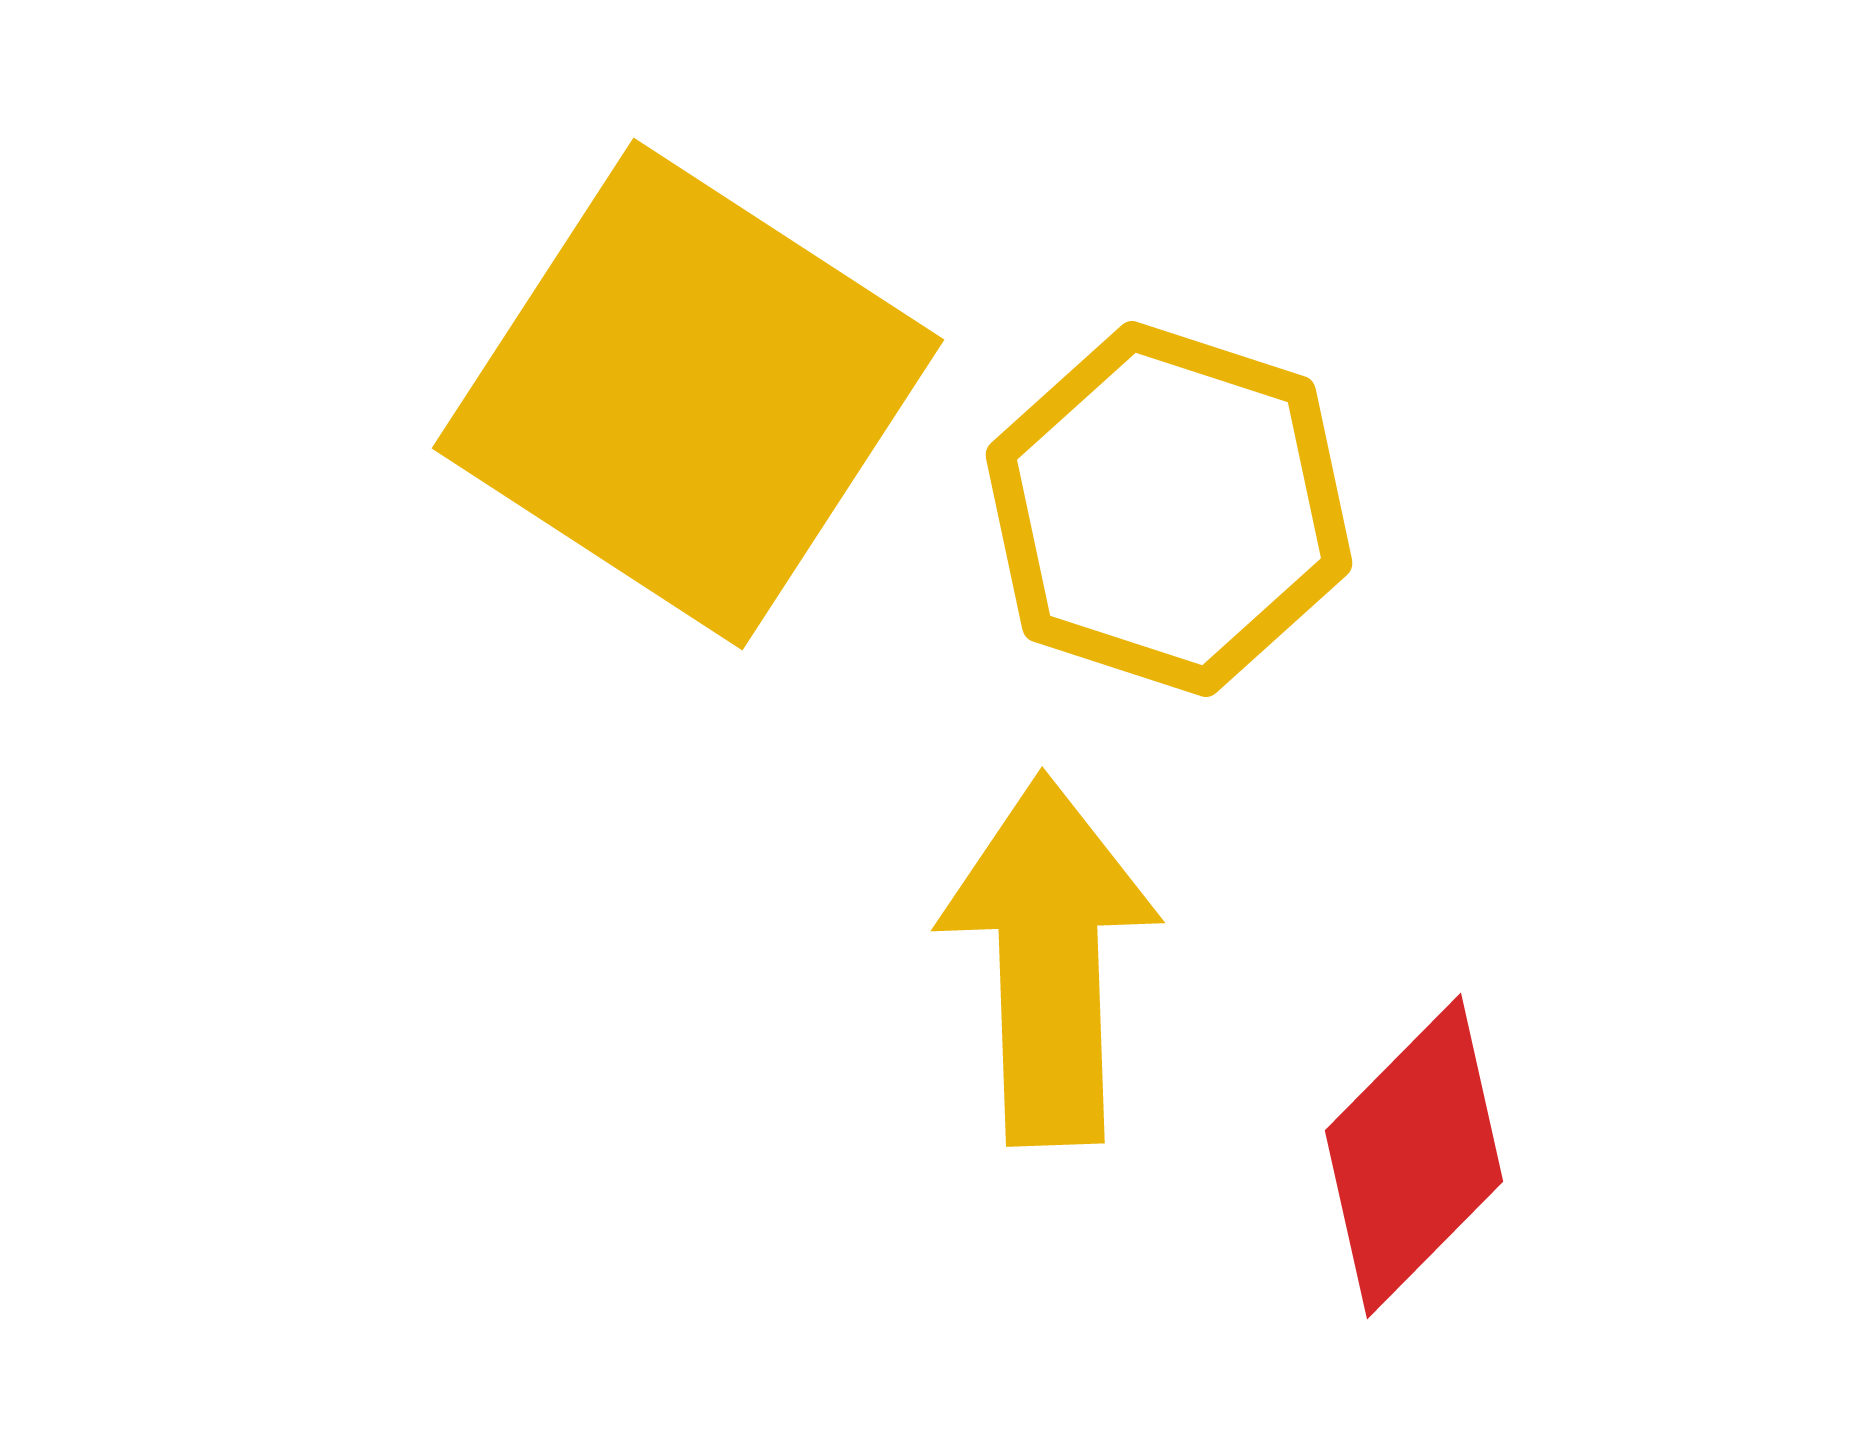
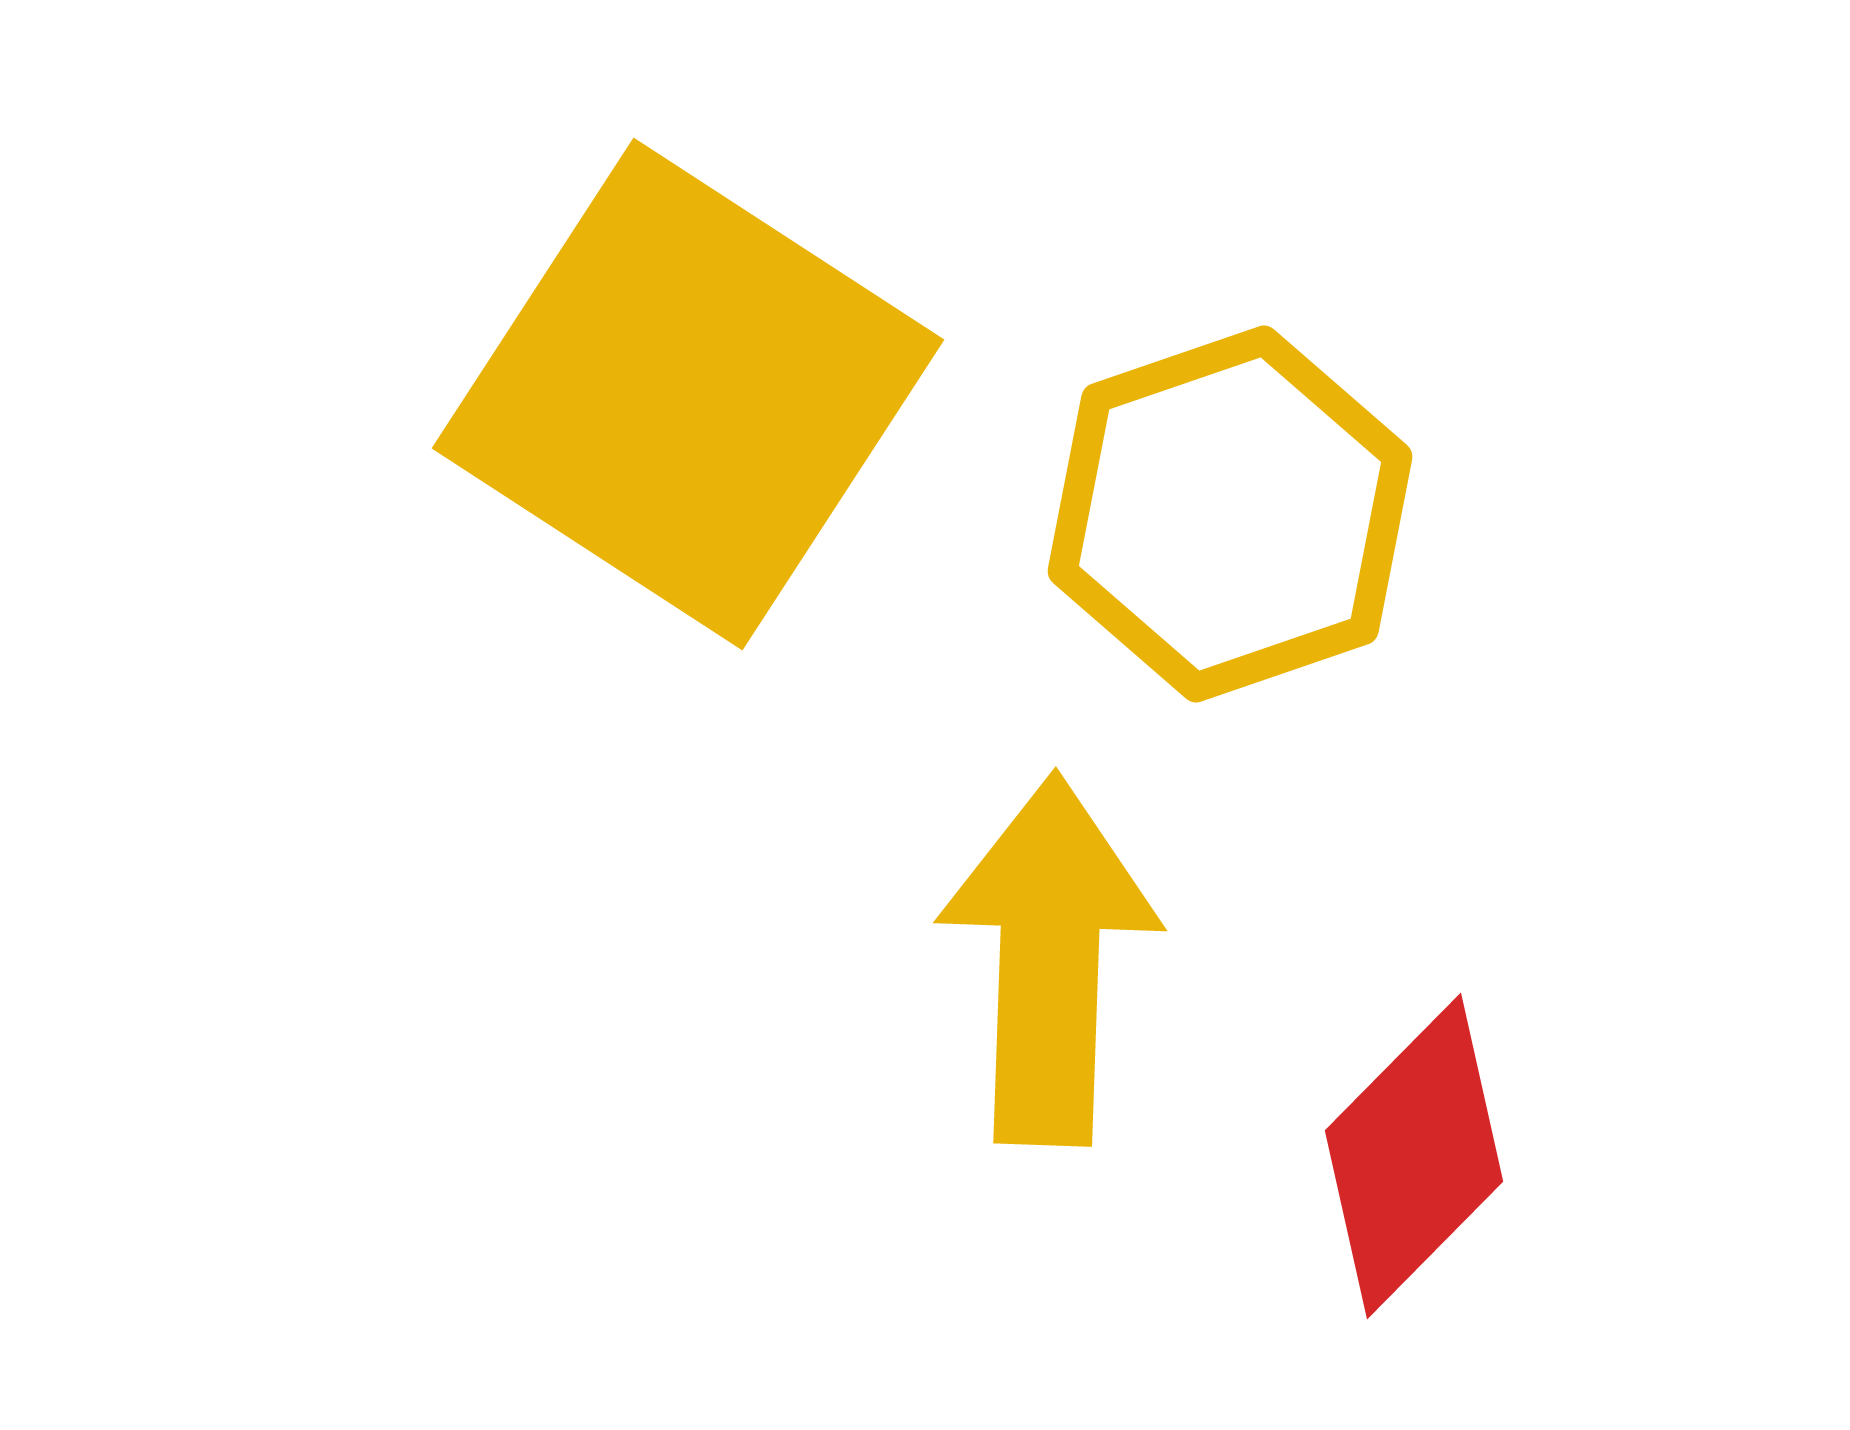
yellow hexagon: moved 61 px right, 5 px down; rotated 23 degrees clockwise
yellow arrow: rotated 4 degrees clockwise
